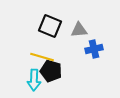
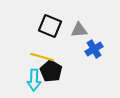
blue cross: rotated 18 degrees counterclockwise
black pentagon: rotated 15 degrees clockwise
